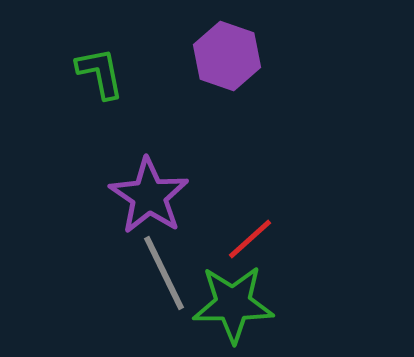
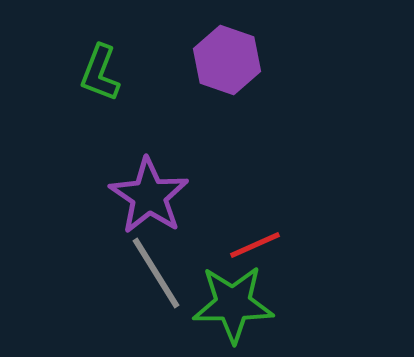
purple hexagon: moved 4 px down
green L-shape: rotated 148 degrees counterclockwise
red line: moved 5 px right, 6 px down; rotated 18 degrees clockwise
gray line: moved 8 px left; rotated 6 degrees counterclockwise
